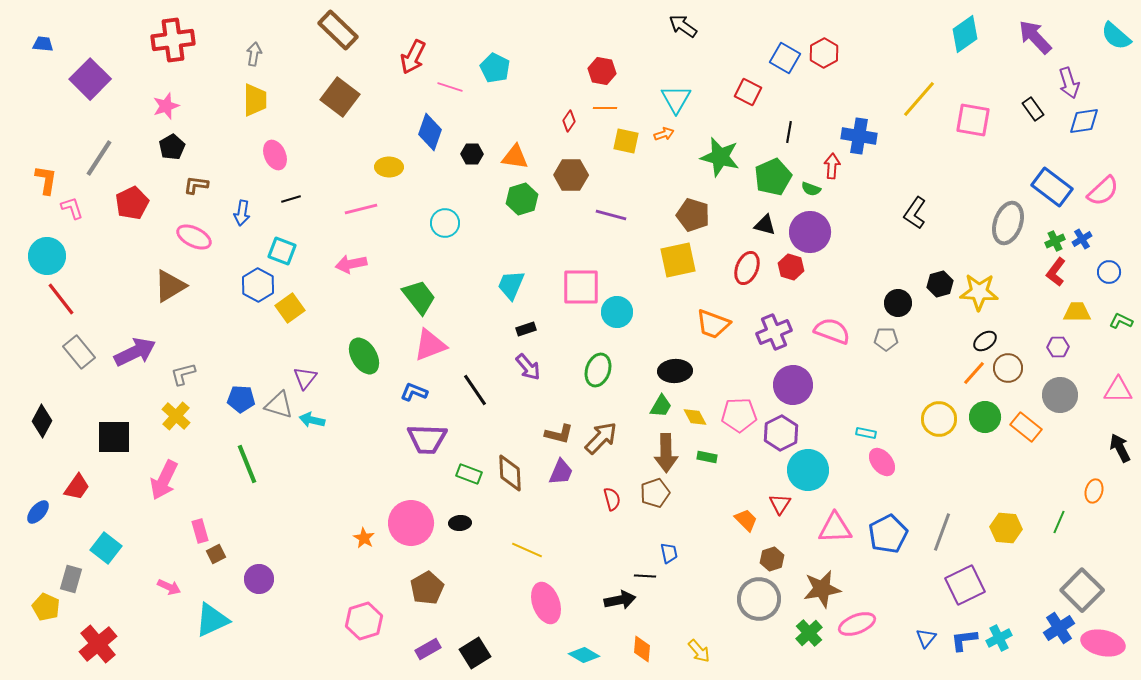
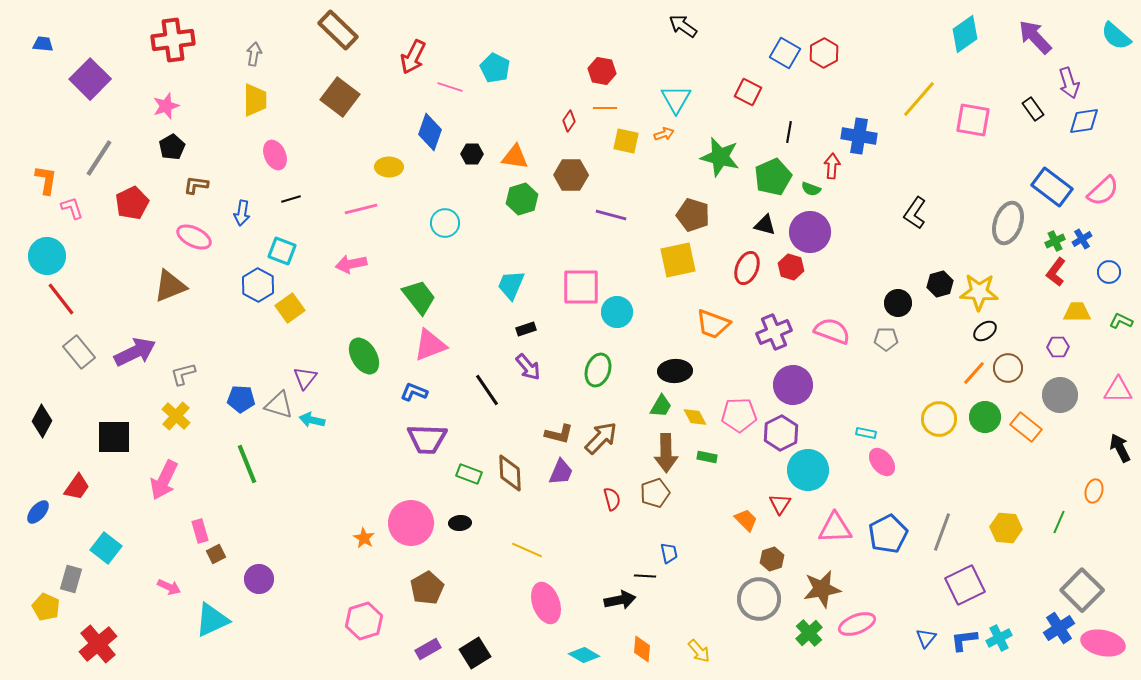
blue square at (785, 58): moved 5 px up
brown triangle at (170, 286): rotated 9 degrees clockwise
black ellipse at (985, 341): moved 10 px up
black line at (475, 390): moved 12 px right
